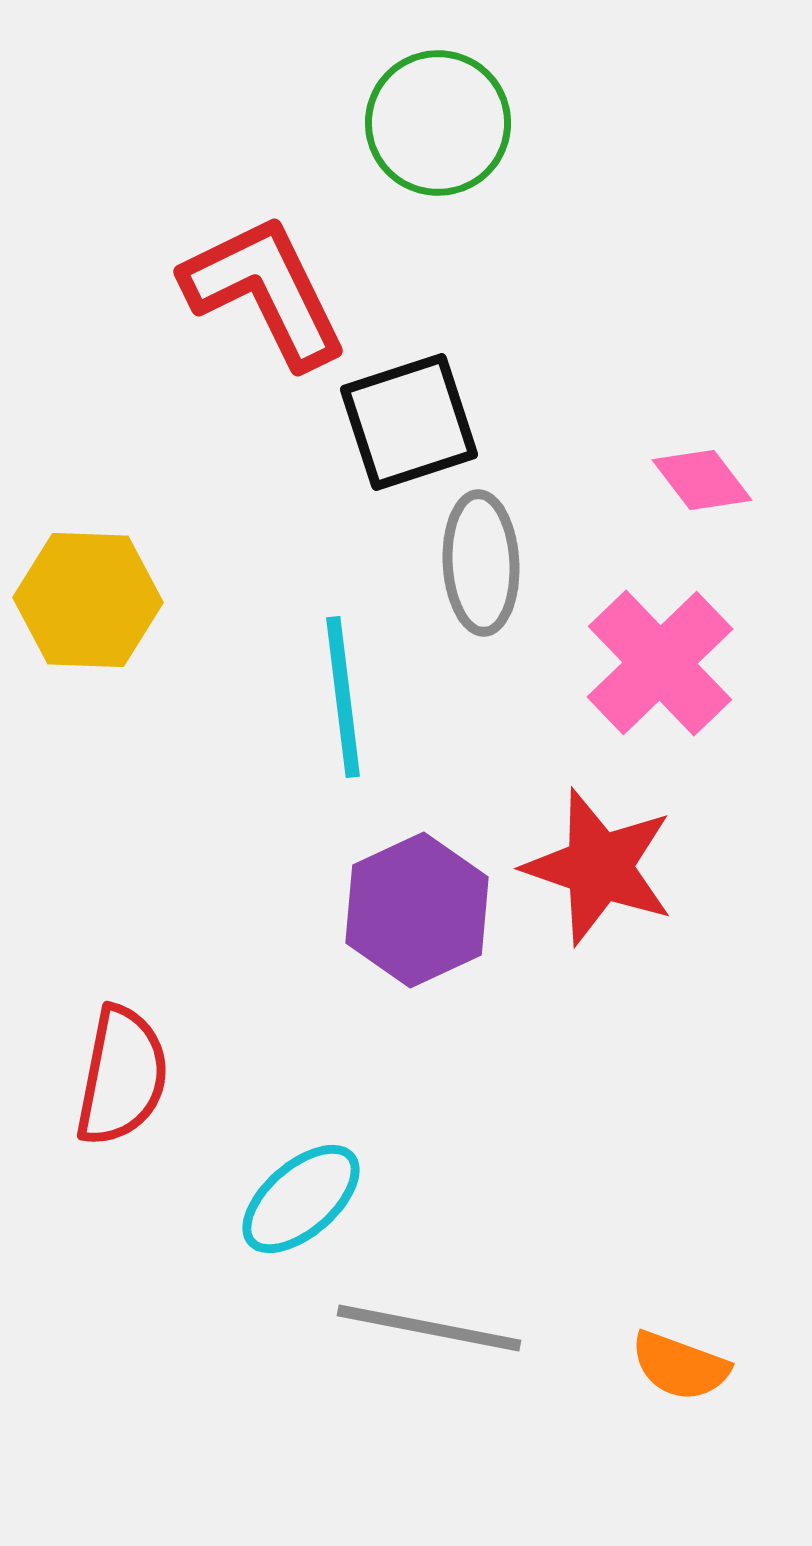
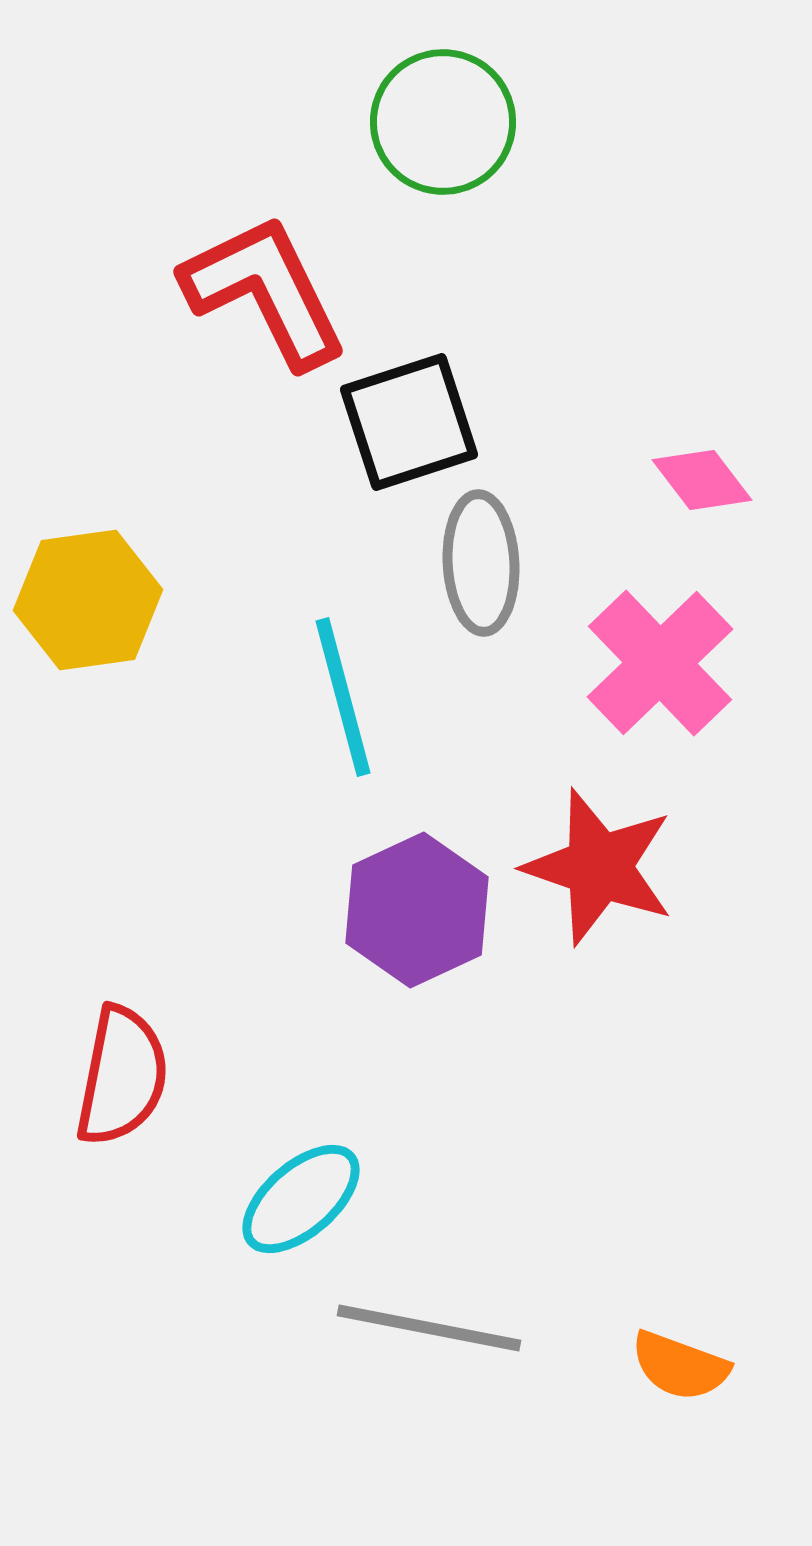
green circle: moved 5 px right, 1 px up
yellow hexagon: rotated 10 degrees counterclockwise
cyan line: rotated 8 degrees counterclockwise
